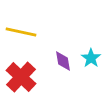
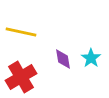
purple diamond: moved 2 px up
red cross: rotated 16 degrees clockwise
